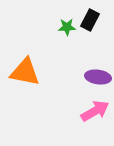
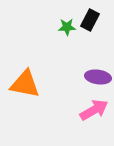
orange triangle: moved 12 px down
pink arrow: moved 1 px left, 1 px up
